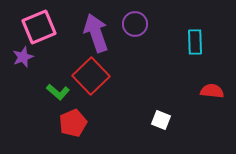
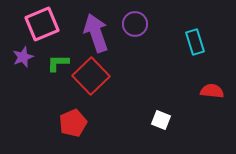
pink square: moved 3 px right, 3 px up
cyan rectangle: rotated 15 degrees counterclockwise
green L-shape: moved 29 px up; rotated 140 degrees clockwise
